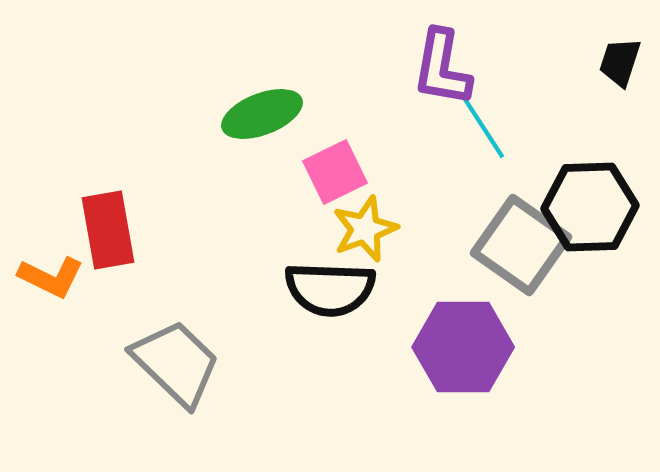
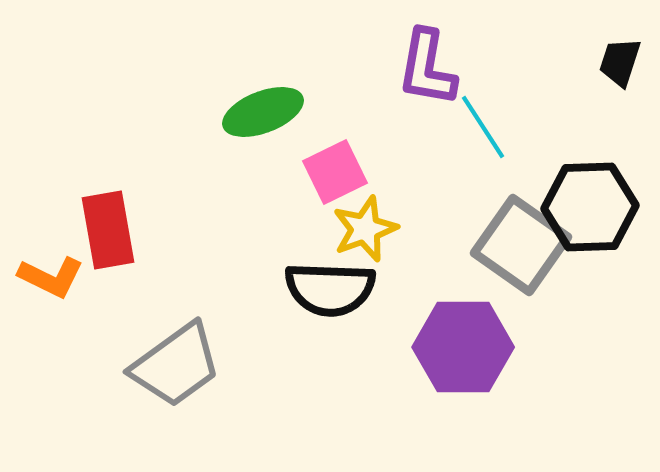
purple L-shape: moved 15 px left
green ellipse: moved 1 px right, 2 px up
gray trapezoid: moved 2 px down; rotated 100 degrees clockwise
